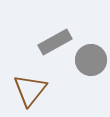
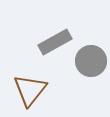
gray circle: moved 1 px down
